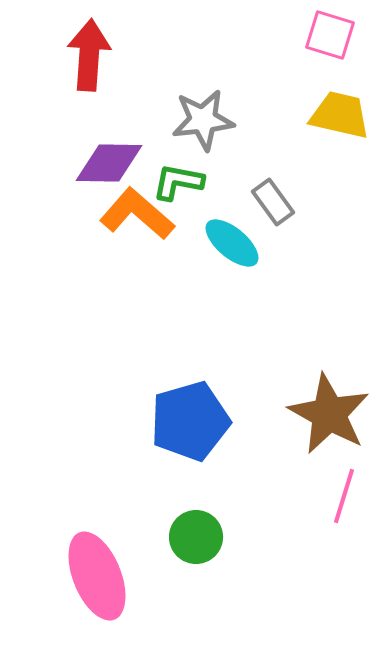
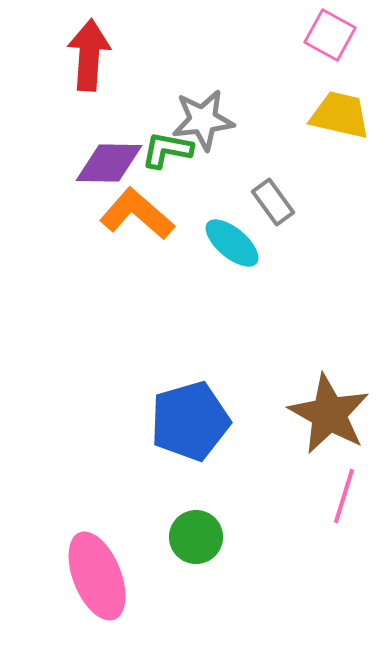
pink square: rotated 12 degrees clockwise
green L-shape: moved 11 px left, 32 px up
